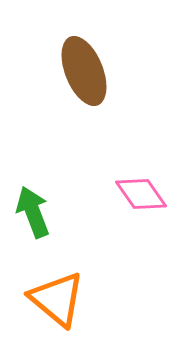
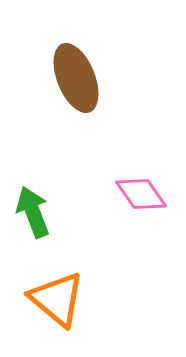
brown ellipse: moved 8 px left, 7 px down
